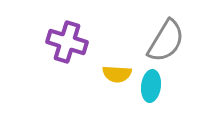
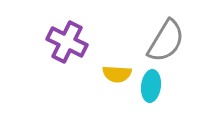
purple cross: rotated 9 degrees clockwise
